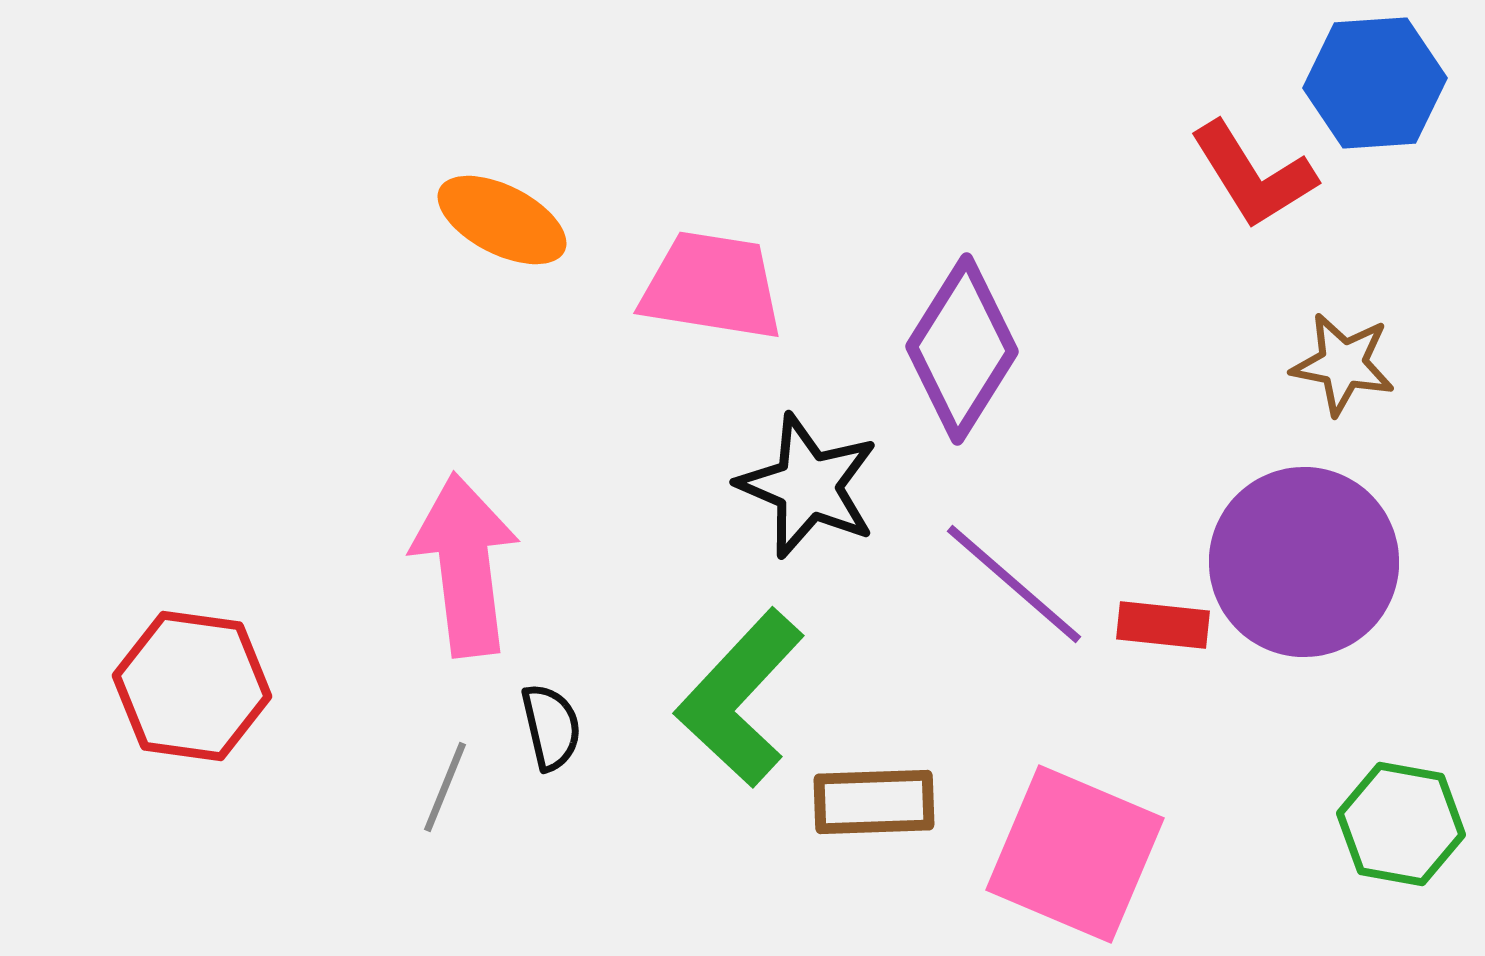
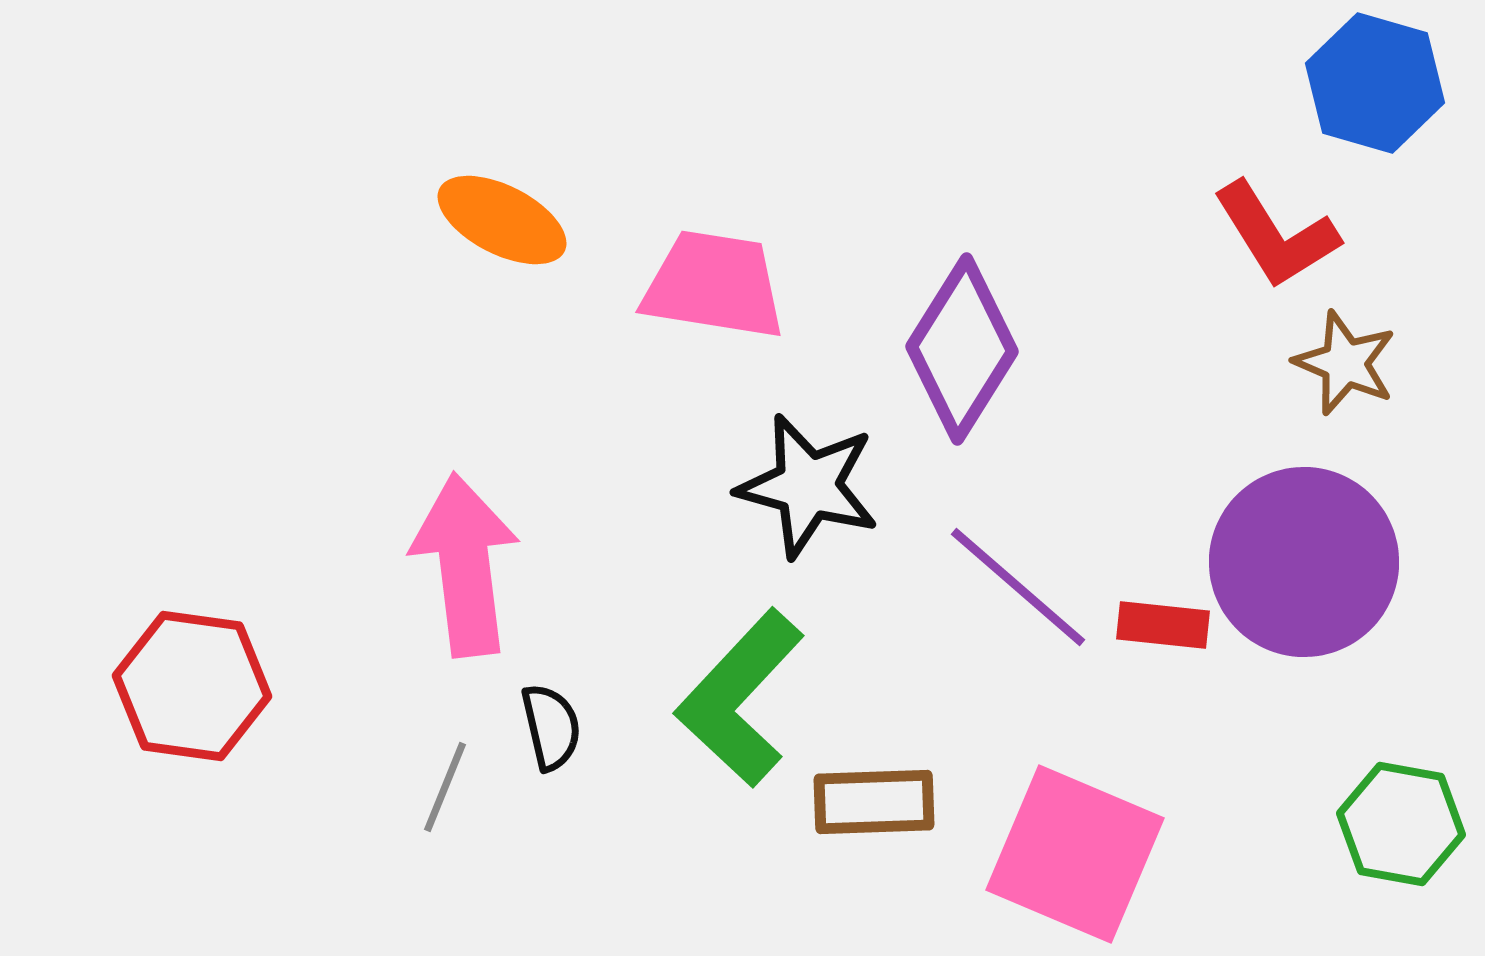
blue hexagon: rotated 20 degrees clockwise
red L-shape: moved 23 px right, 60 px down
pink trapezoid: moved 2 px right, 1 px up
brown star: moved 2 px right, 1 px up; rotated 12 degrees clockwise
black star: rotated 8 degrees counterclockwise
purple line: moved 4 px right, 3 px down
